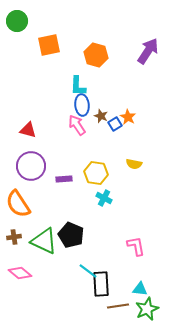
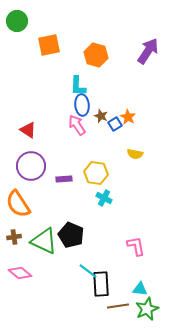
red triangle: rotated 18 degrees clockwise
yellow semicircle: moved 1 px right, 10 px up
